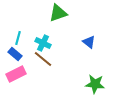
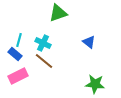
cyan line: moved 1 px right, 2 px down
brown line: moved 1 px right, 2 px down
pink rectangle: moved 2 px right, 2 px down
